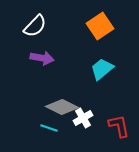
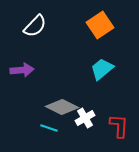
orange square: moved 1 px up
purple arrow: moved 20 px left, 12 px down; rotated 15 degrees counterclockwise
white cross: moved 2 px right
red L-shape: rotated 15 degrees clockwise
